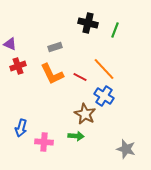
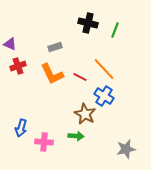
gray star: rotated 30 degrees counterclockwise
